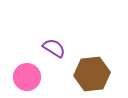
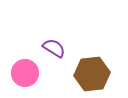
pink circle: moved 2 px left, 4 px up
